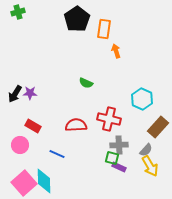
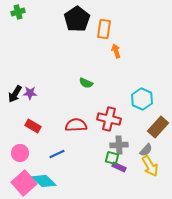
pink circle: moved 8 px down
blue line: rotated 49 degrees counterclockwise
cyan diamond: rotated 45 degrees counterclockwise
